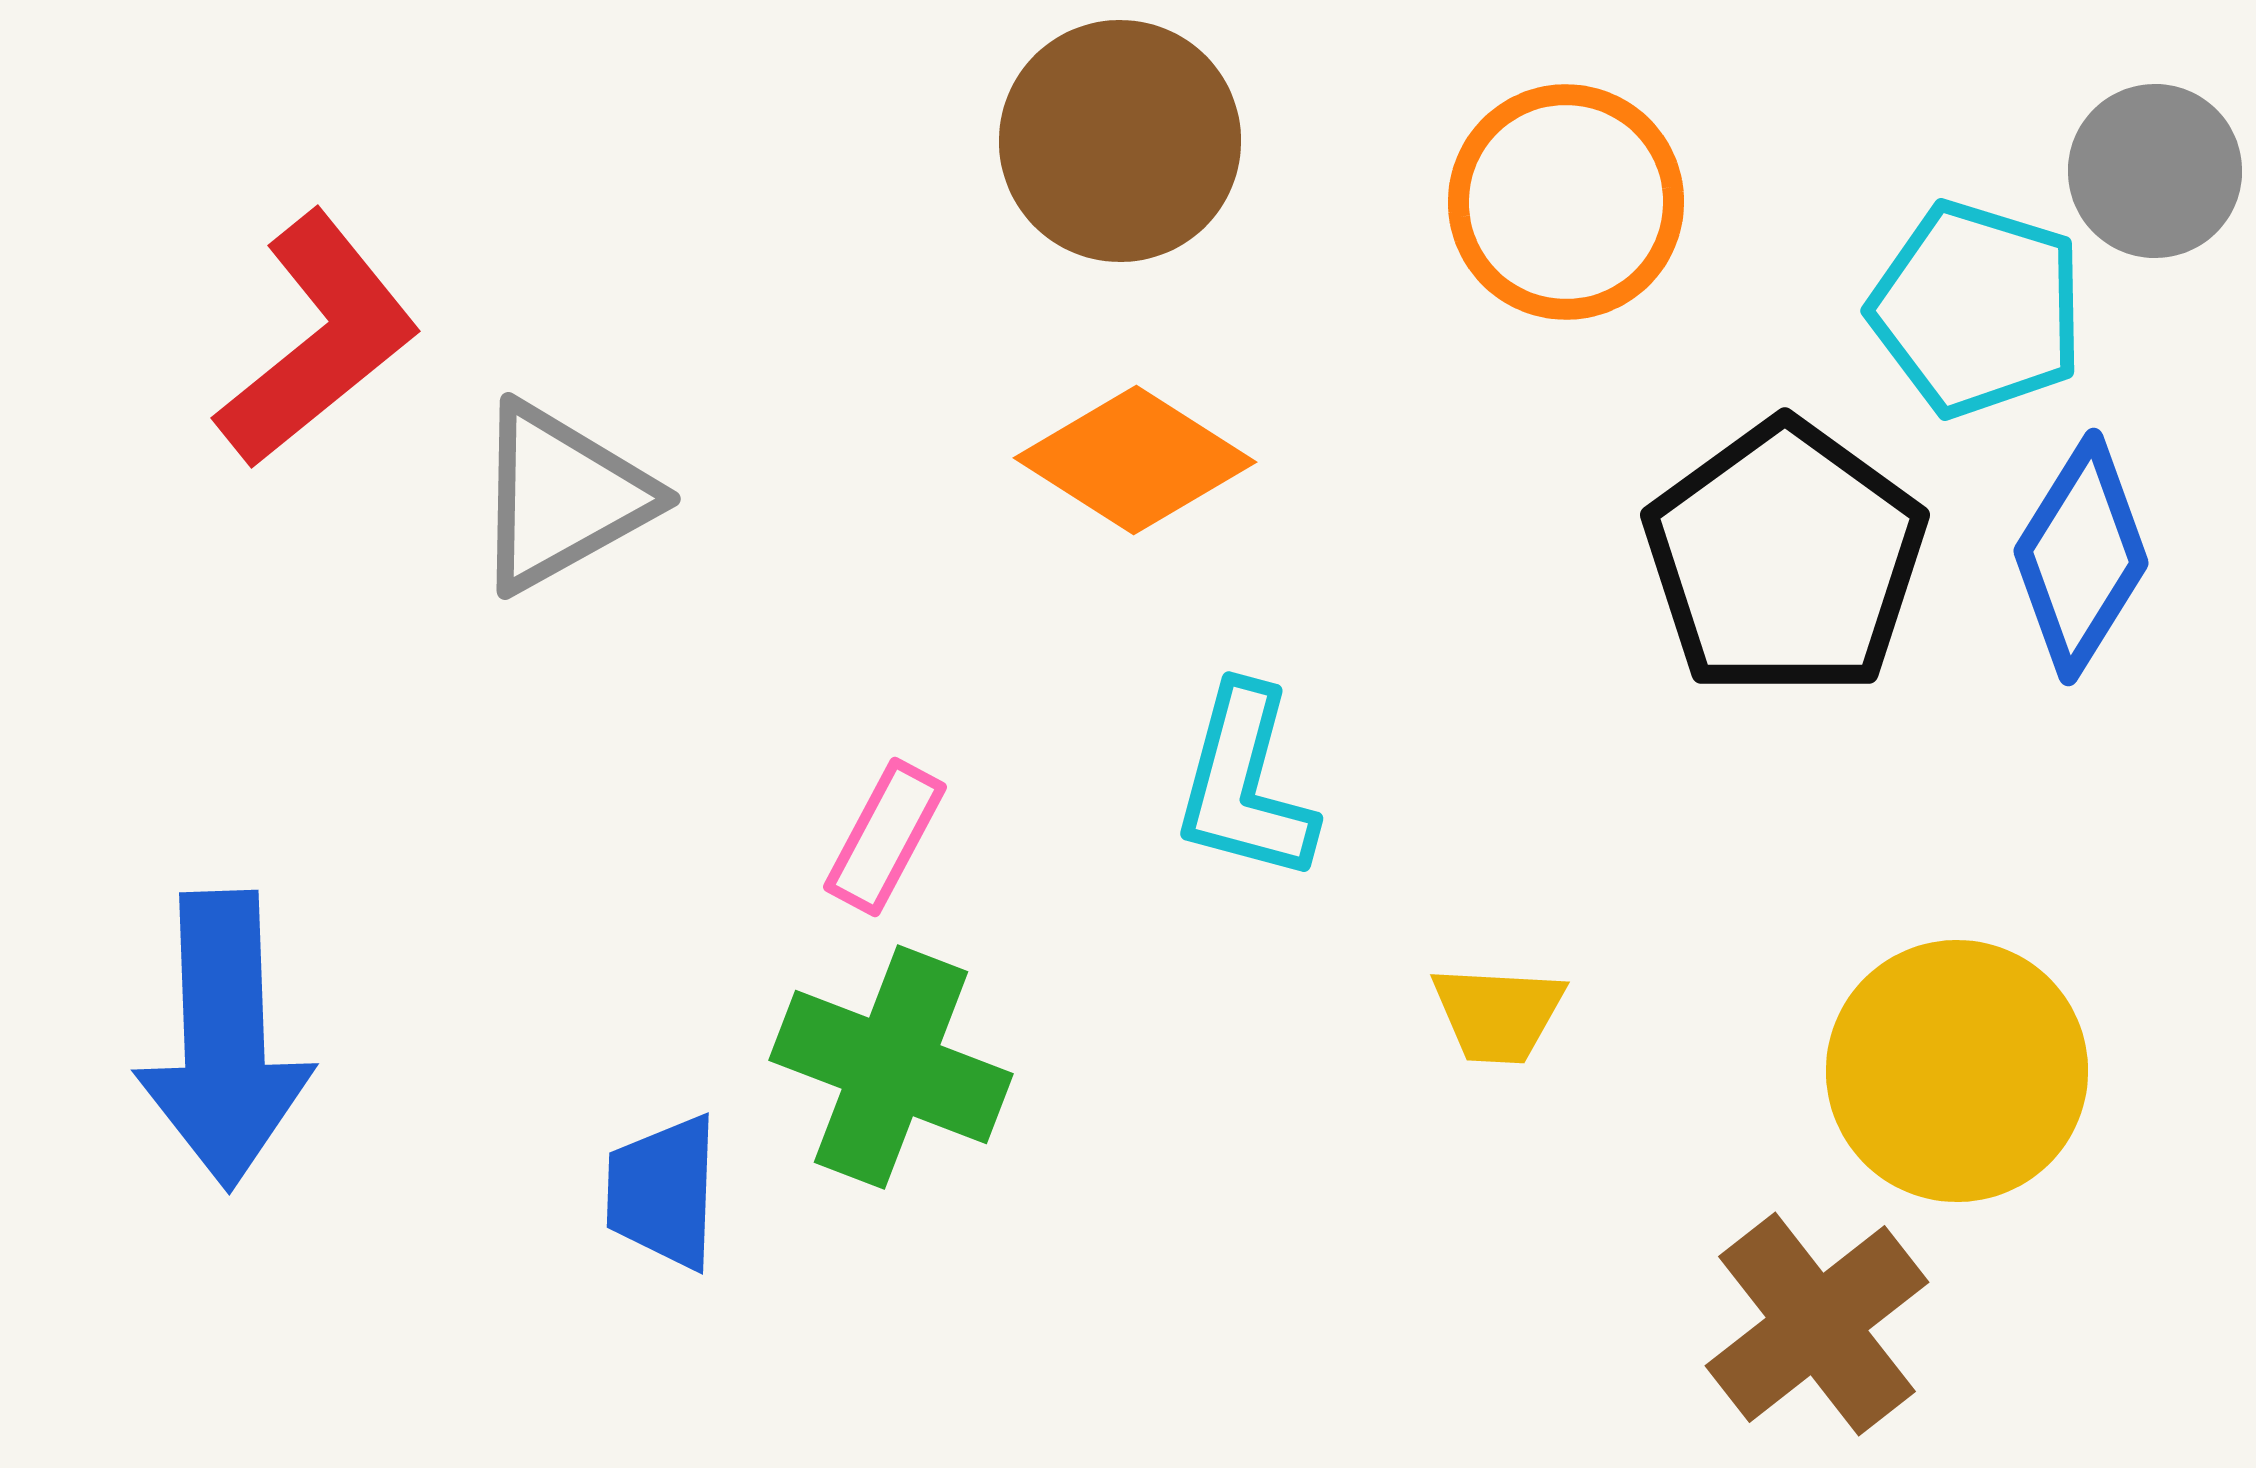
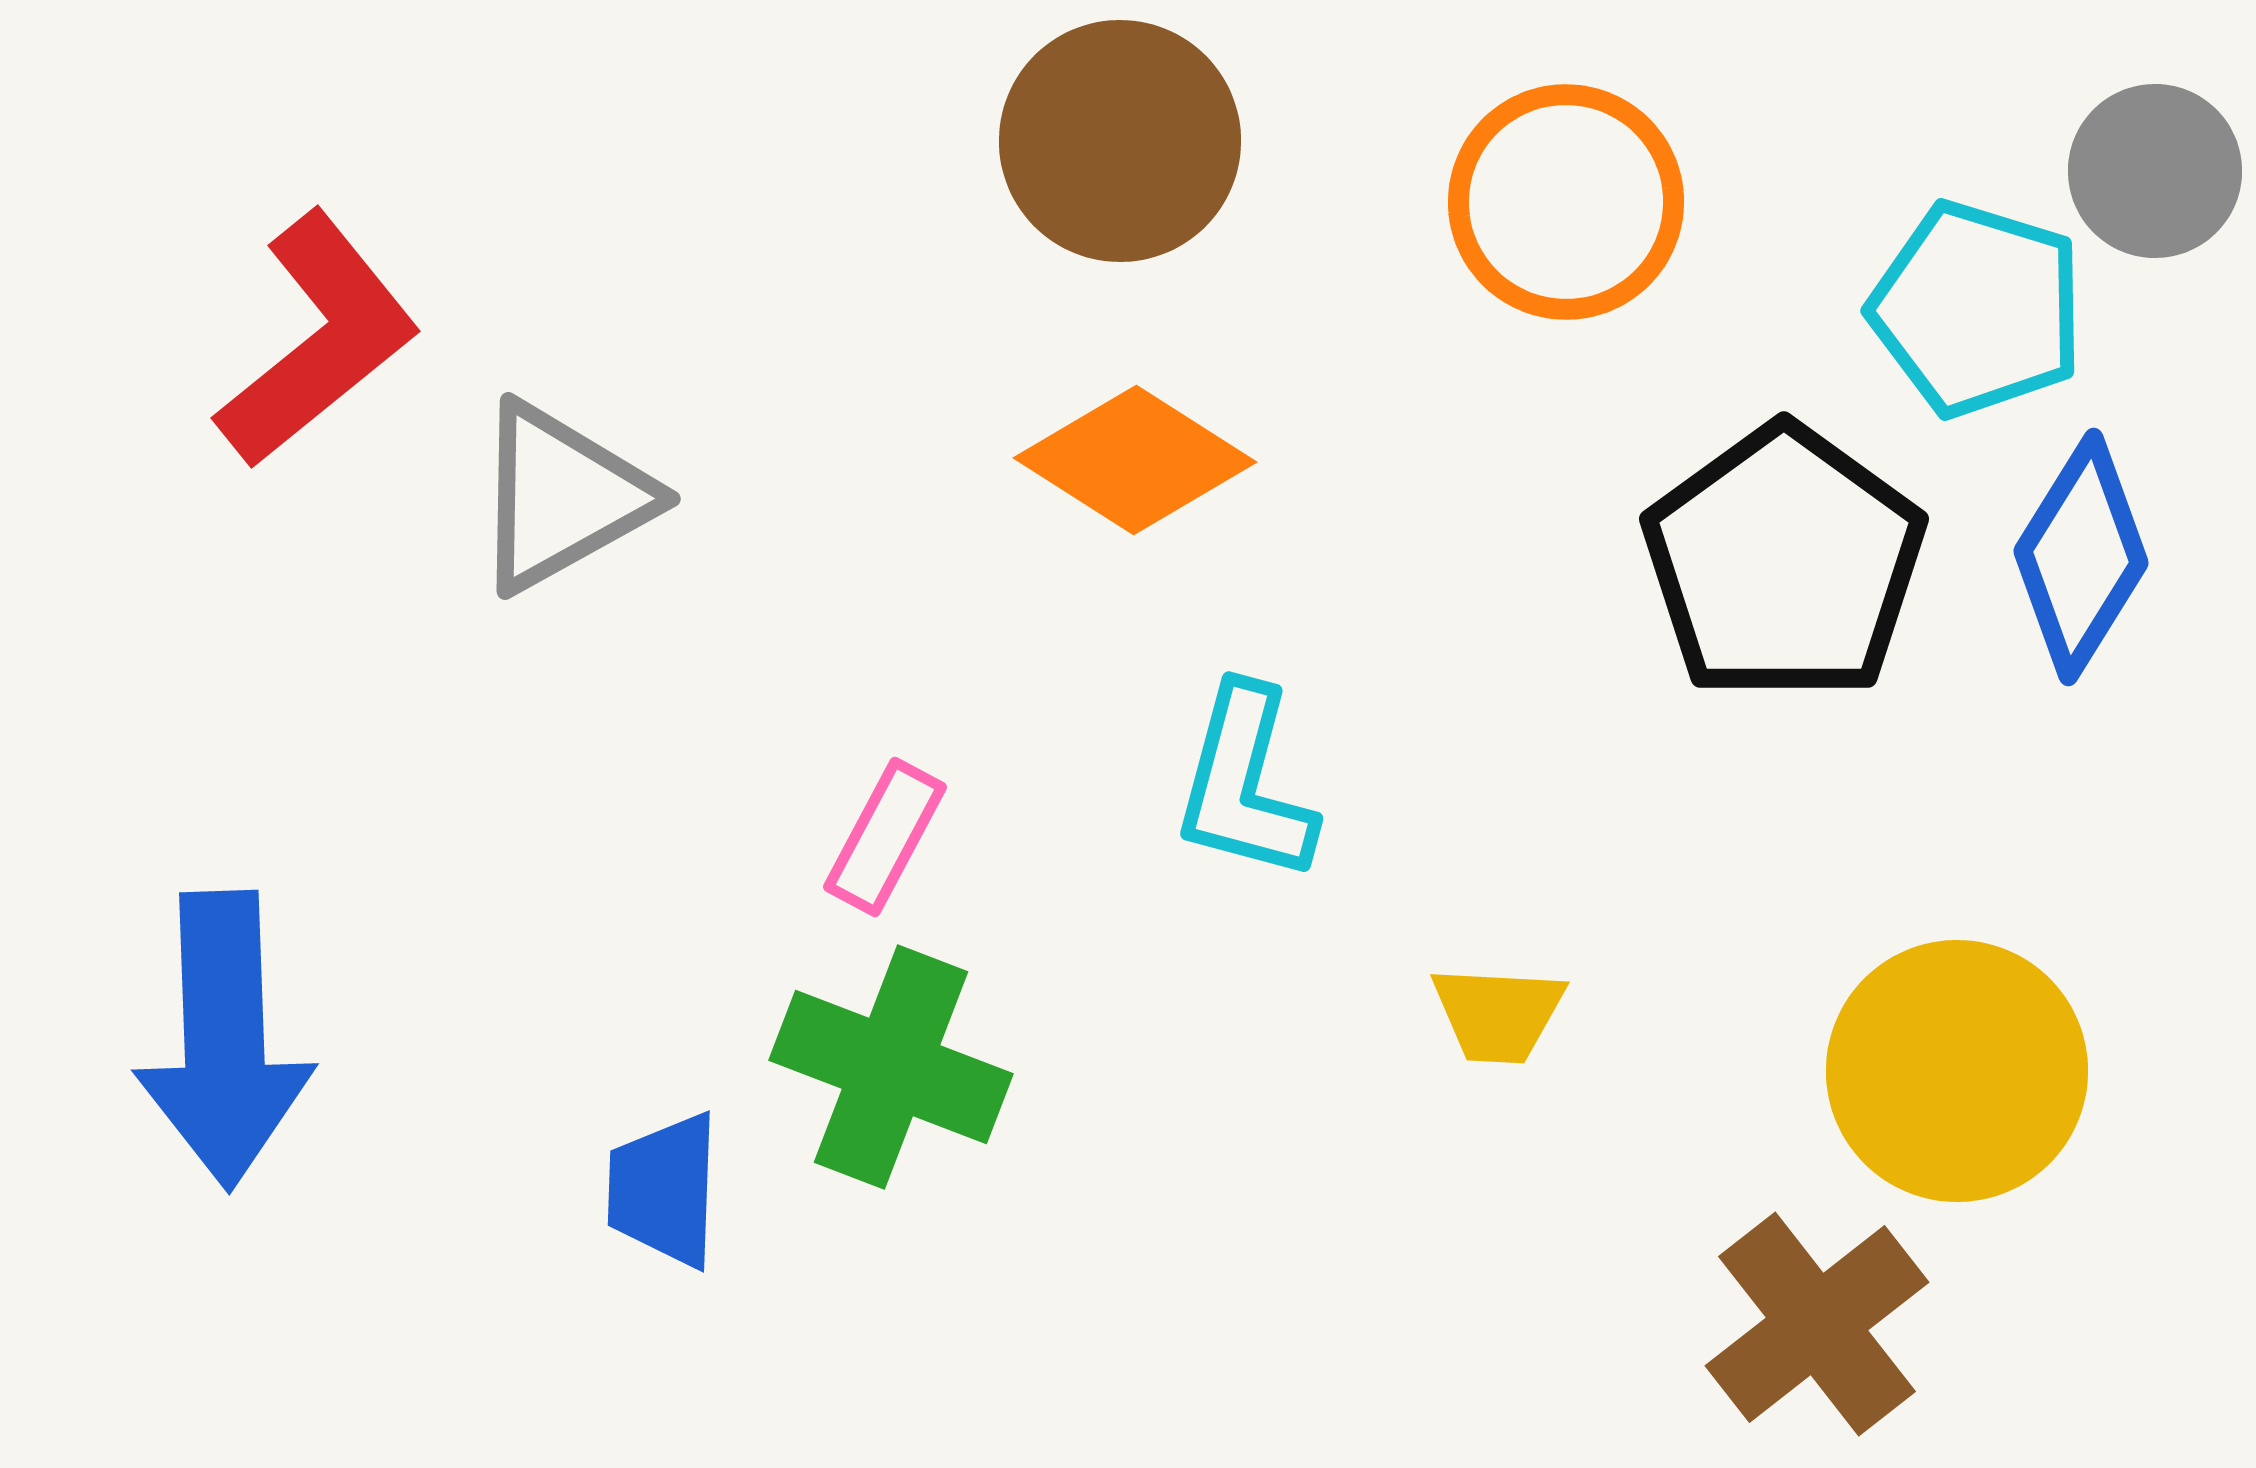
black pentagon: moved 1 px left, 4 px down
blue trapezoid: moved 1 px right, 2 px up
